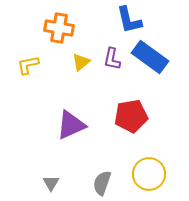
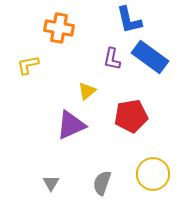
yellow triangle: moved 6 px right, 29 px down
yellow circle: moved 4 px right
